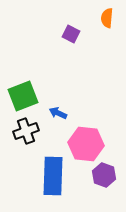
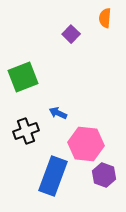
orange semicircle: moved 2 px left
purple square: rotated 18 degrees clockwise
green square: moved 19 px up
blue rectangle: rotated 18 degrees clockwise
